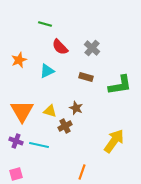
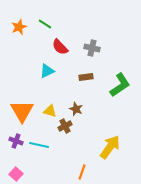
green line: rotated 16 degrees clockwise
gray cross: rotated 28 degrees counterclockwise
orange star: moved 33 px up
brown rectangle: rotated 24 degrees counterclockwise
green L-shape: rotated 25 degrees counterclockwise
brown star: moved 1 px down
yellow arrow: moved 4 px left, 6 px down
pink square: rotated 32 degrees counterclockwise
